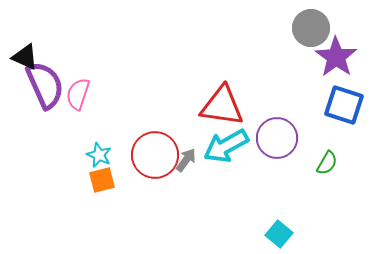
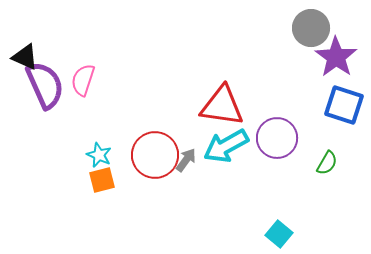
pink semicircle: moved 5 px right, 14 px up
